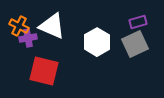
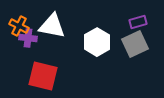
white triangle: rotated 12 degrees counterclockwise
purple cross: rotated 18 degrees clockwise
red square: moved 1 px left, 5 px down
